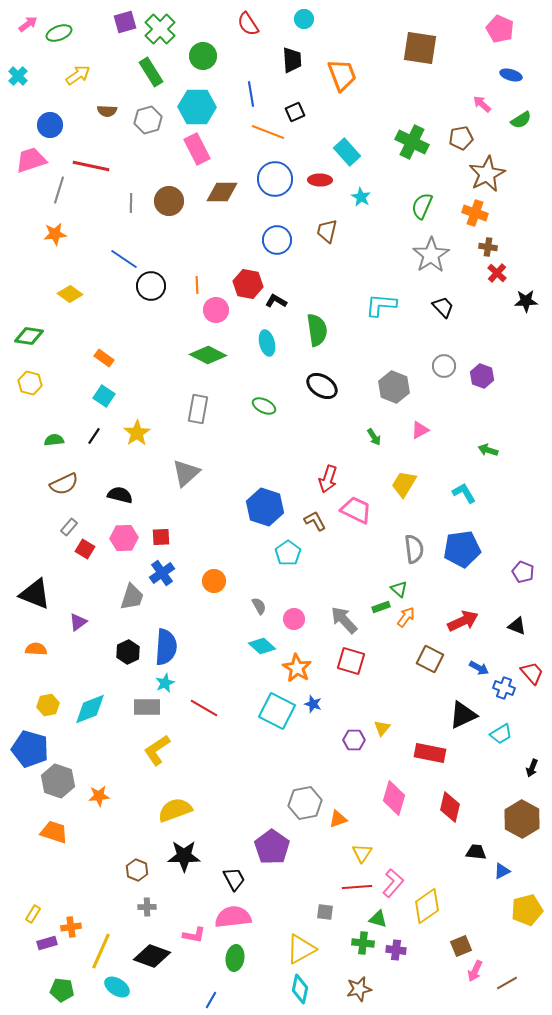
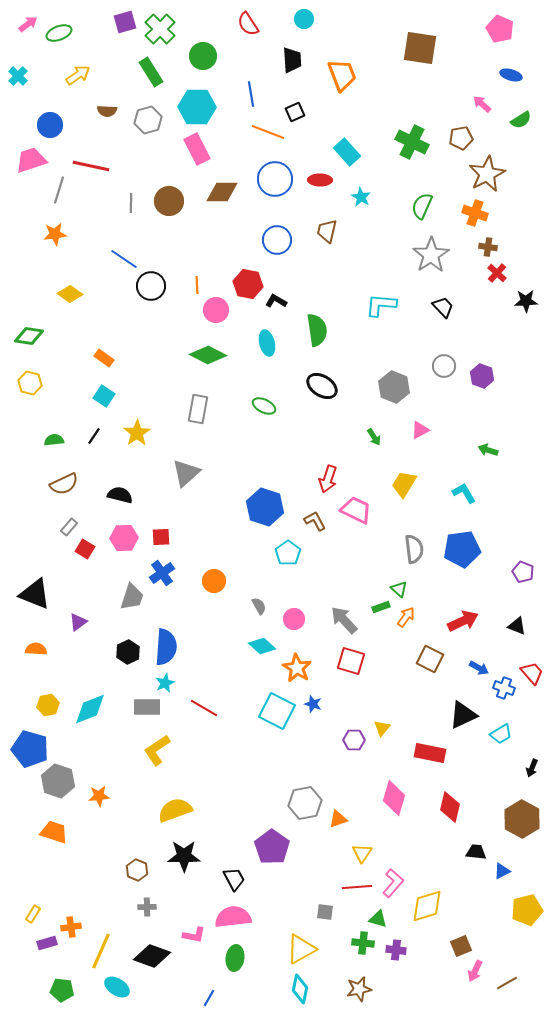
yellow diamond at (427, 906): rotated 18 degrees clockwise
blue line at (211, 1000): moved 2 px left, 2 px up
